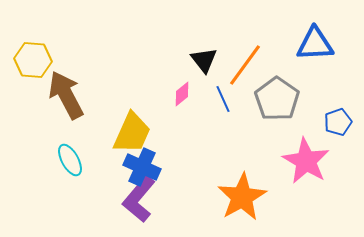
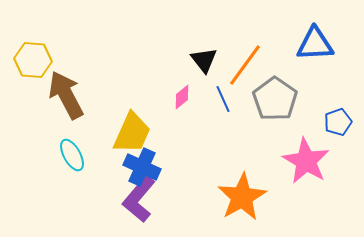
pink diamond: moved 3 px down
gray pentagon: moved 2 px left
cyan ellipse: moved 2 px right, 5 px up
